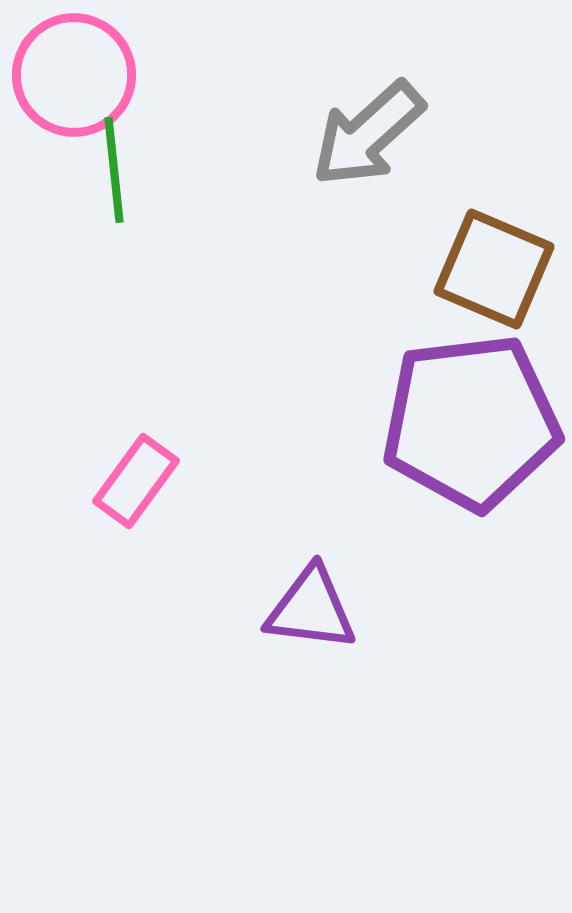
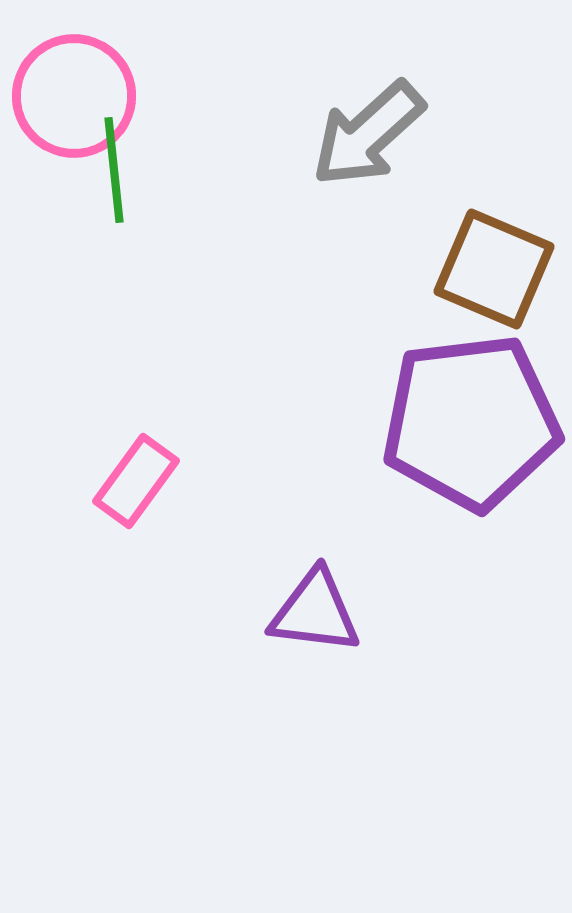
pink circle: moved 21 px down
purple triangle: moved 4 px right, 3 px down
